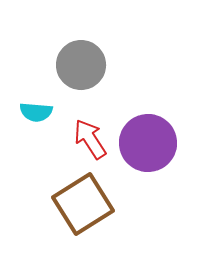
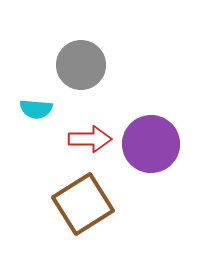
cyan semicircle: moved 3 px up
red arrow: rotated 123 degrees clockwise
purple circle: moved 3 px right, 1 px down
